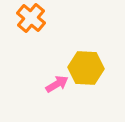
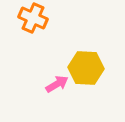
orange cross: moved 2 px right; rotated 16 degrees counterclockwise
